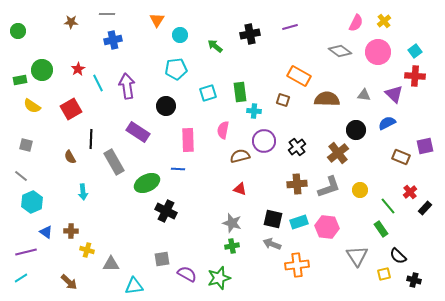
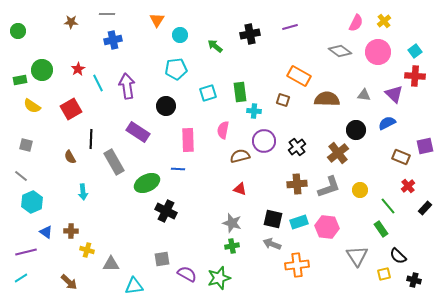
red cross at (410, 192): moved 2 px left, 6 px up
